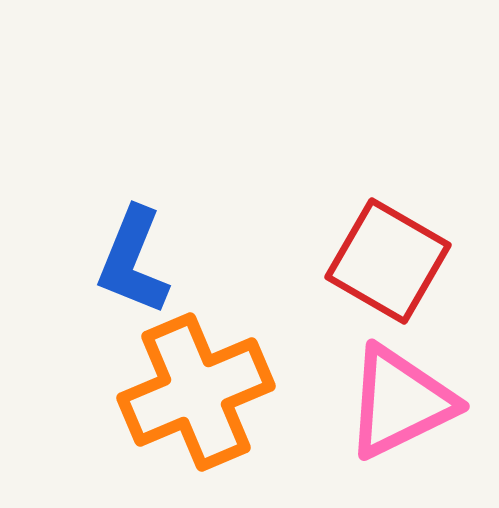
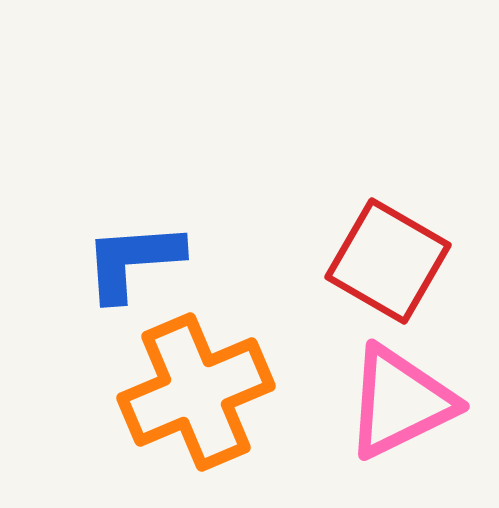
blue L-shape: rotated 64 degrees clockwise
